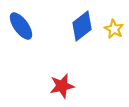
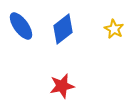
blue diamond: moved 19 px left, 3 px down
